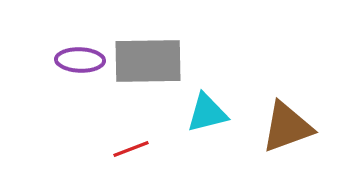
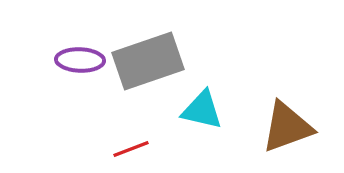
gray rectangle: rotated 18 degrees counterclockwise
cyan triangle: moved 5 px left, 3 px up; rotated 27 degrees clockwise
